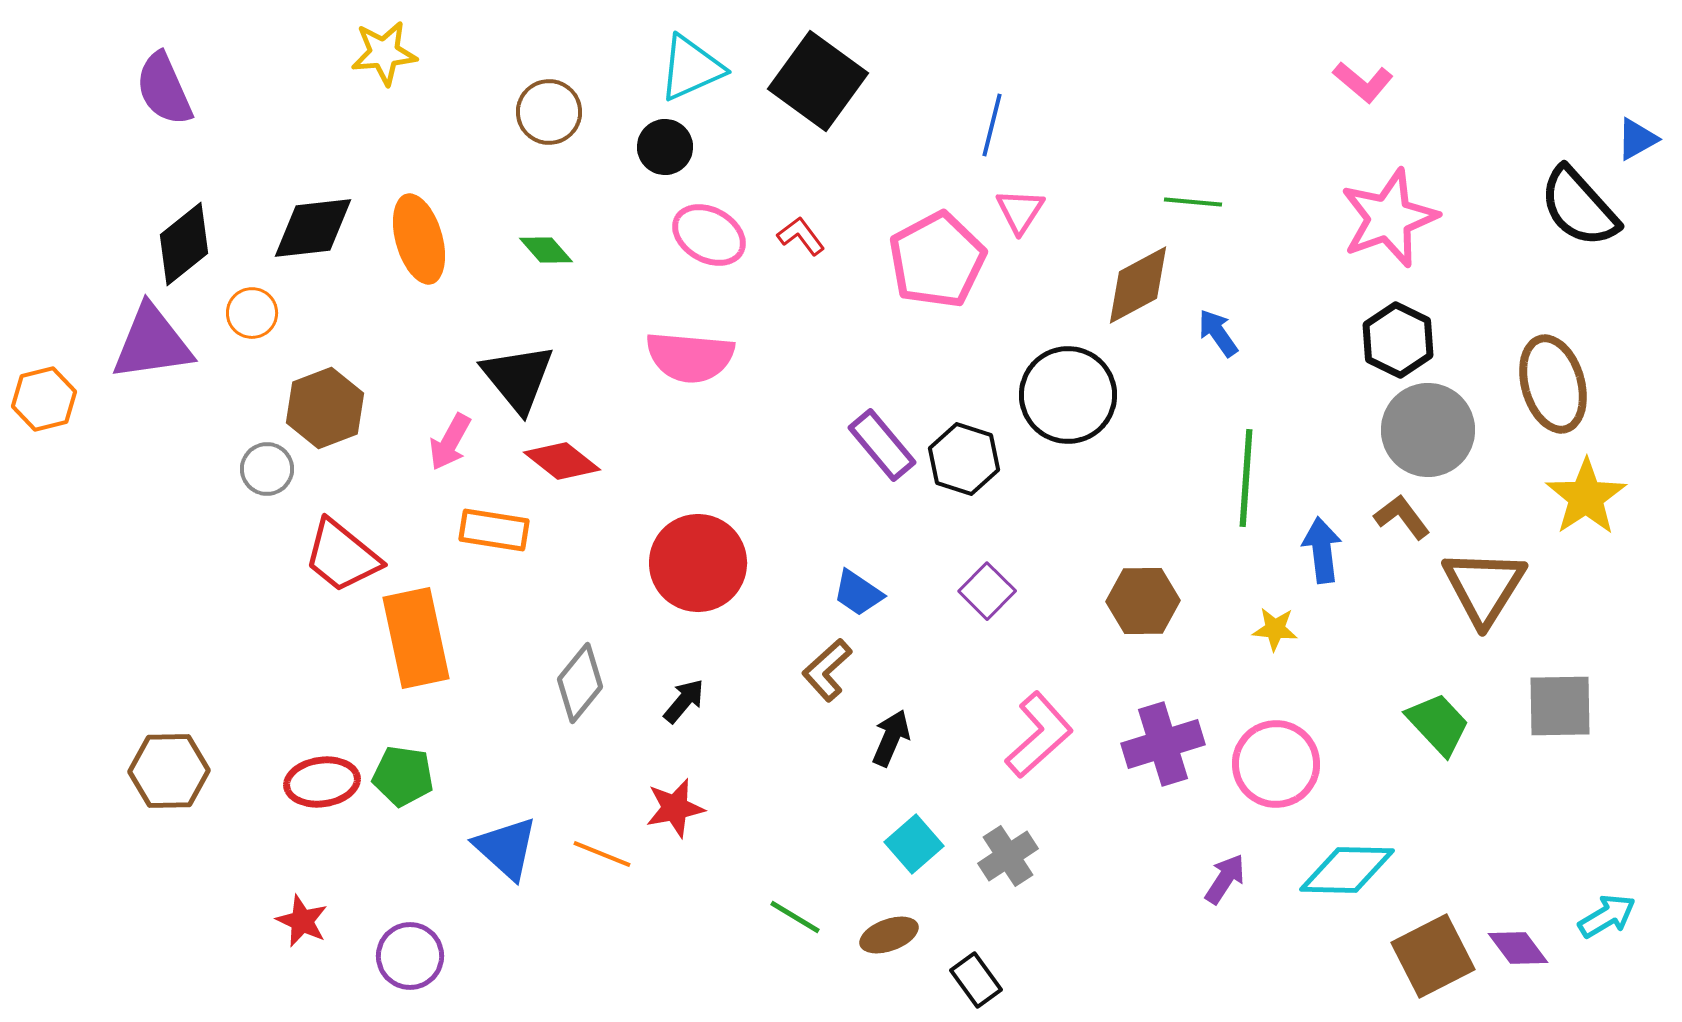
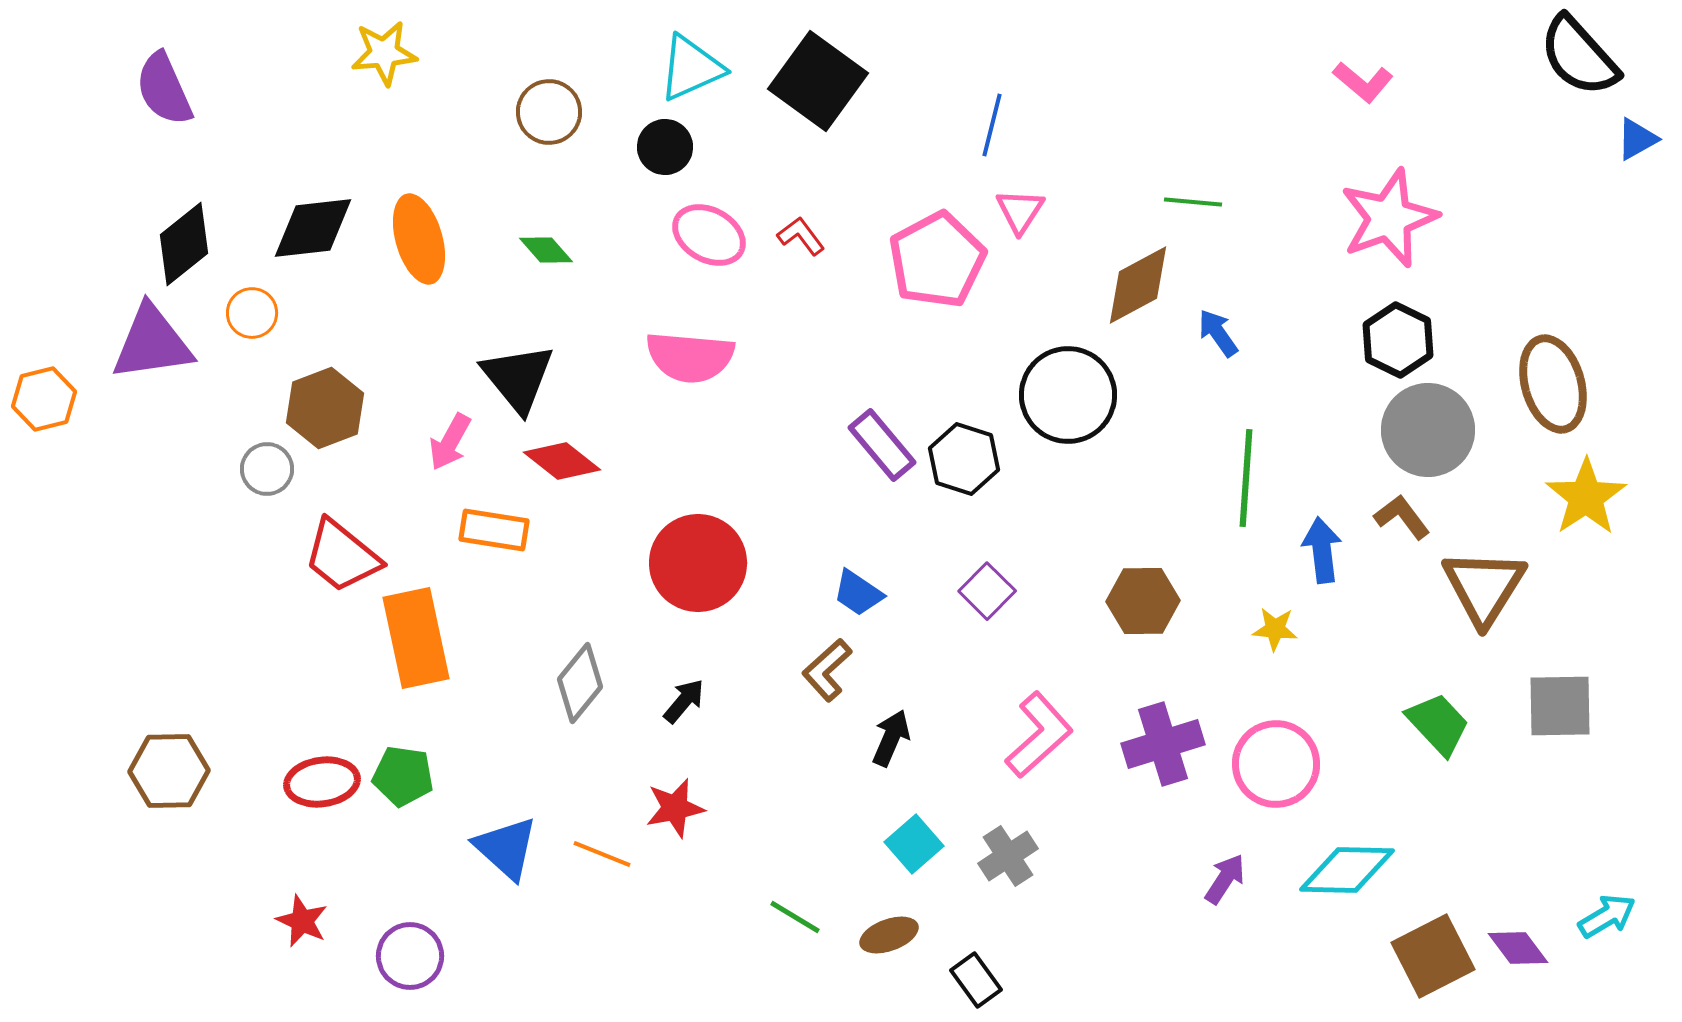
black semicircle at (1579, 207): moved 151 px up
